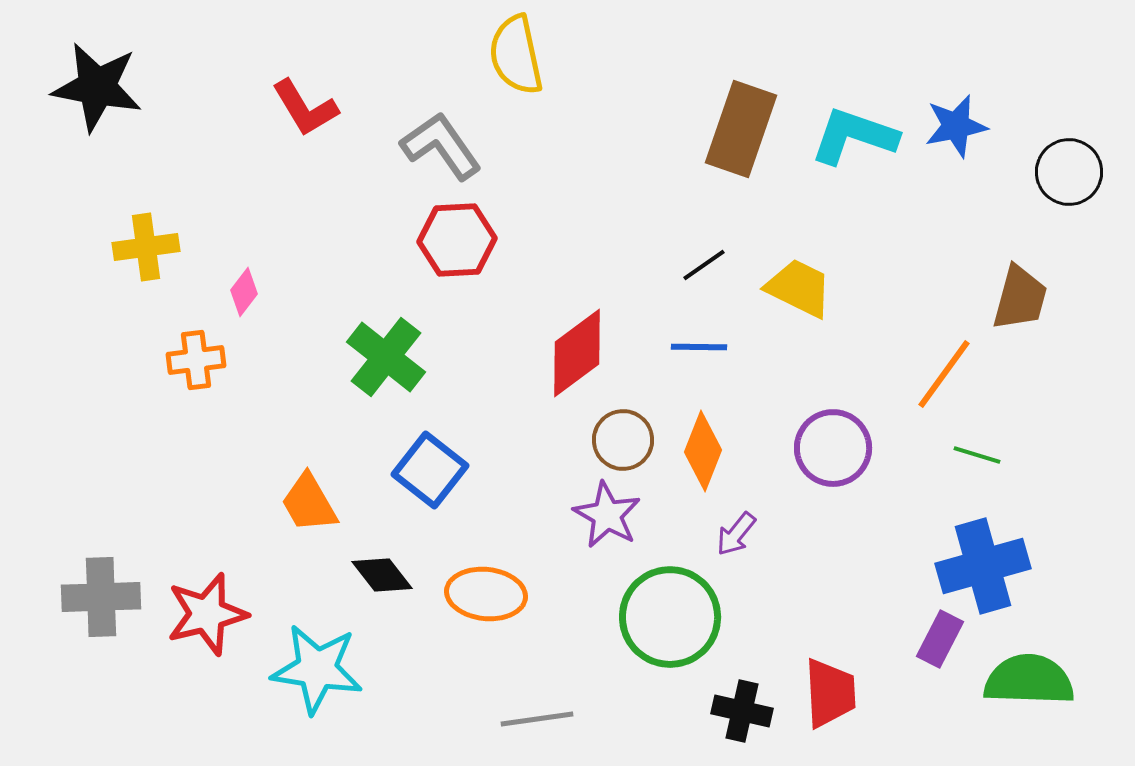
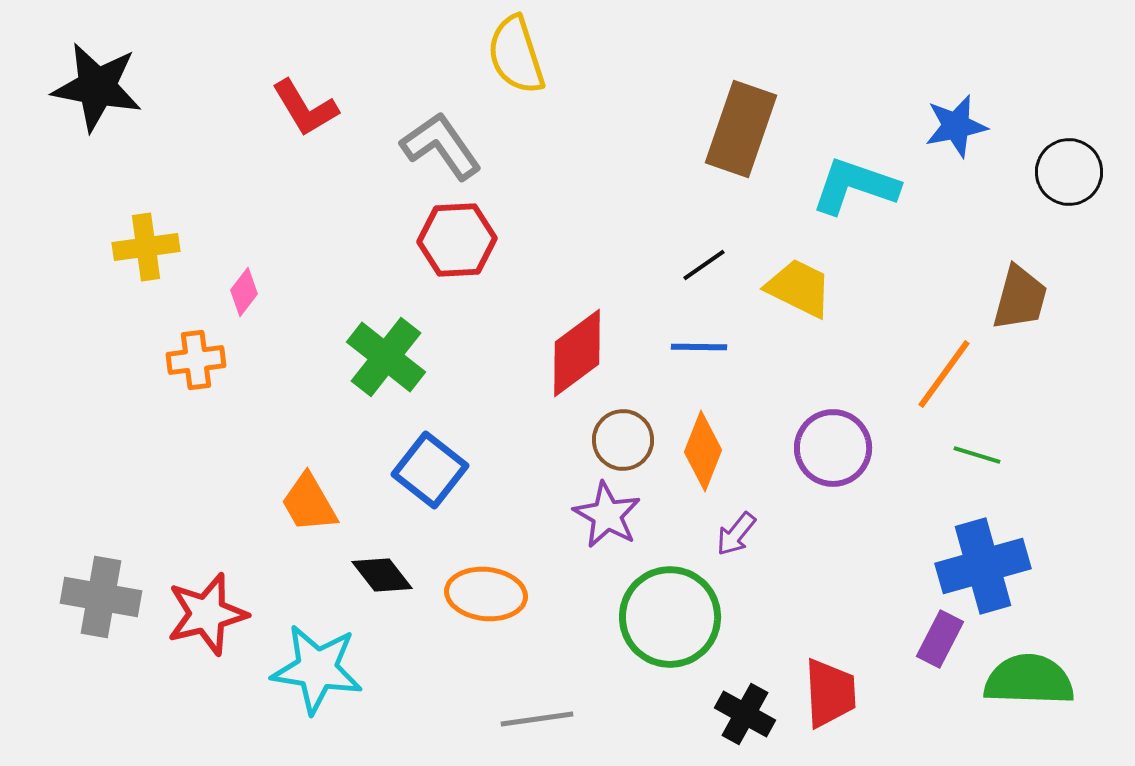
yellow semicircle: rotated 6 degrees counterclockwise
cyan L-shape: moved 1 px right, 50 px down
gray cross: rotated 12 degrees clockwise
black cross: moved 3 px right, 3 px down; rotated 16 degrees clockwise
